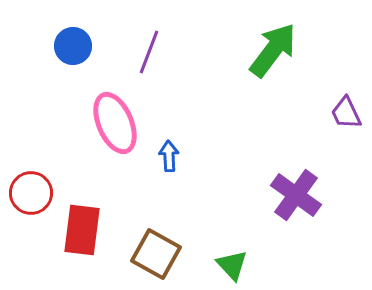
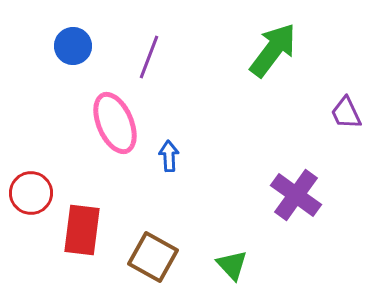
purple line: moved 5 px down
brown square: moved 3 px left, 3 px down
